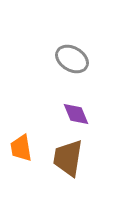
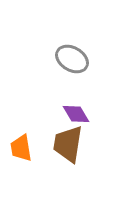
purple diamond: rotated 8 degrees counterclockwise
brown trapezoid: moved 14 px up
